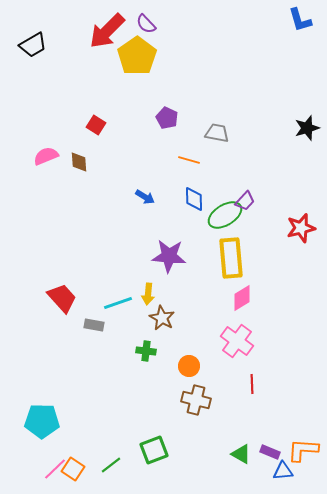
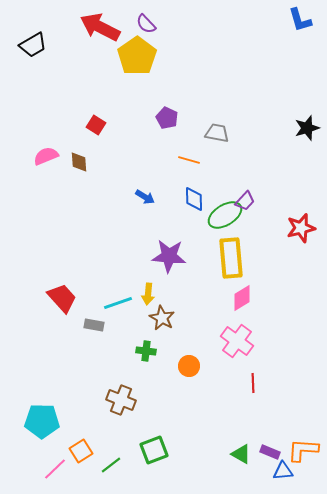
red arrow: moved 7 px left, 4 px up; rotated 72 degrees clockwise
red line: moved 1 px right, 1 px up
brown cross: moved 75 px left; rotated 8 degrees clockwise
orange square: moved 8 px right, 18 px up; rotated 25 degrees clockwise
